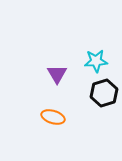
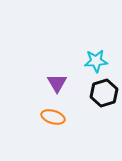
purple triangle: moved 9 px down
